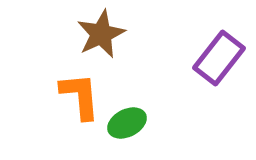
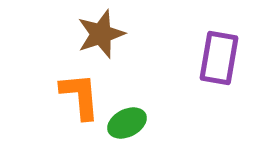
brown star: rotated 6 degrees clockwise
purple rectangle: rotated 28 degrees counterclockwise
